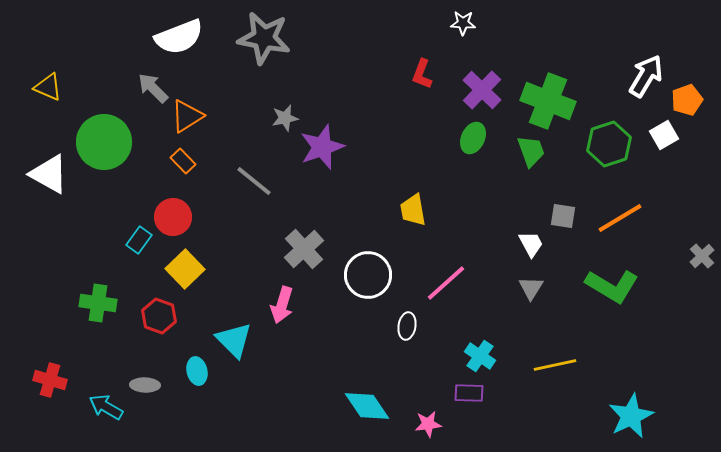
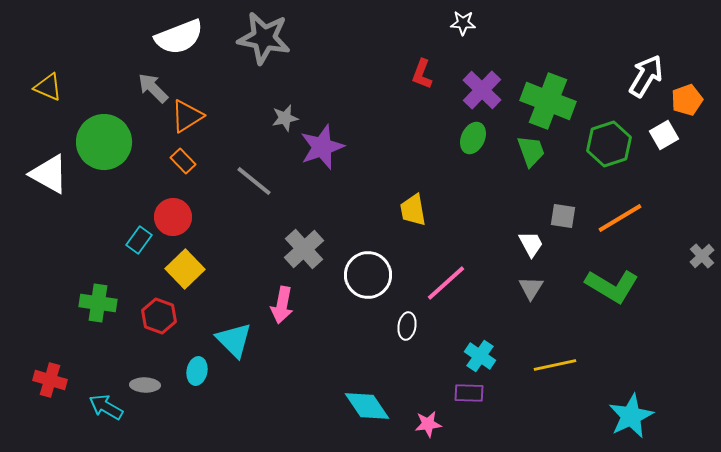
pink arrow at (282, 305): rotated 6 degrees counterclockwise
cyan ellipse at (197, 371): rotated 24 degrees clockwise
